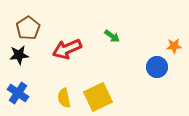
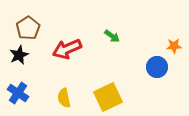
black star: rotated 18 degrees counterclockwise
yellow square: moved 10 px right
